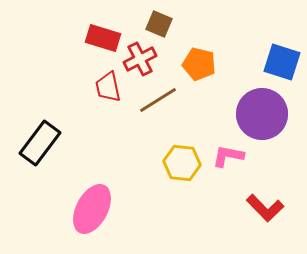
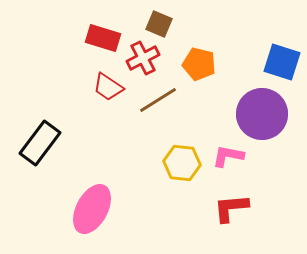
red cross: moved 3 px right, 1 px up
red trapezoid: rotated 44 degrees counterclockwise
red L-shape: moved 34 px left; rotated 129 degrees clockwise
